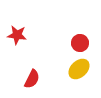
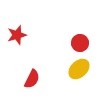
red star: rotated 24 degrees counterclockwise
